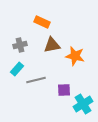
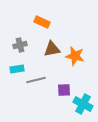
brown triangle: moved 4 px down
cyan rectangle: rotated 40 degrees clockwise
cyan cross: rotated 30 degrees counterclockwise
